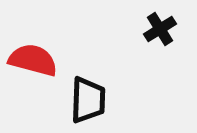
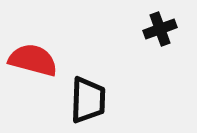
black cross: rotated 12 degrees clockwise
